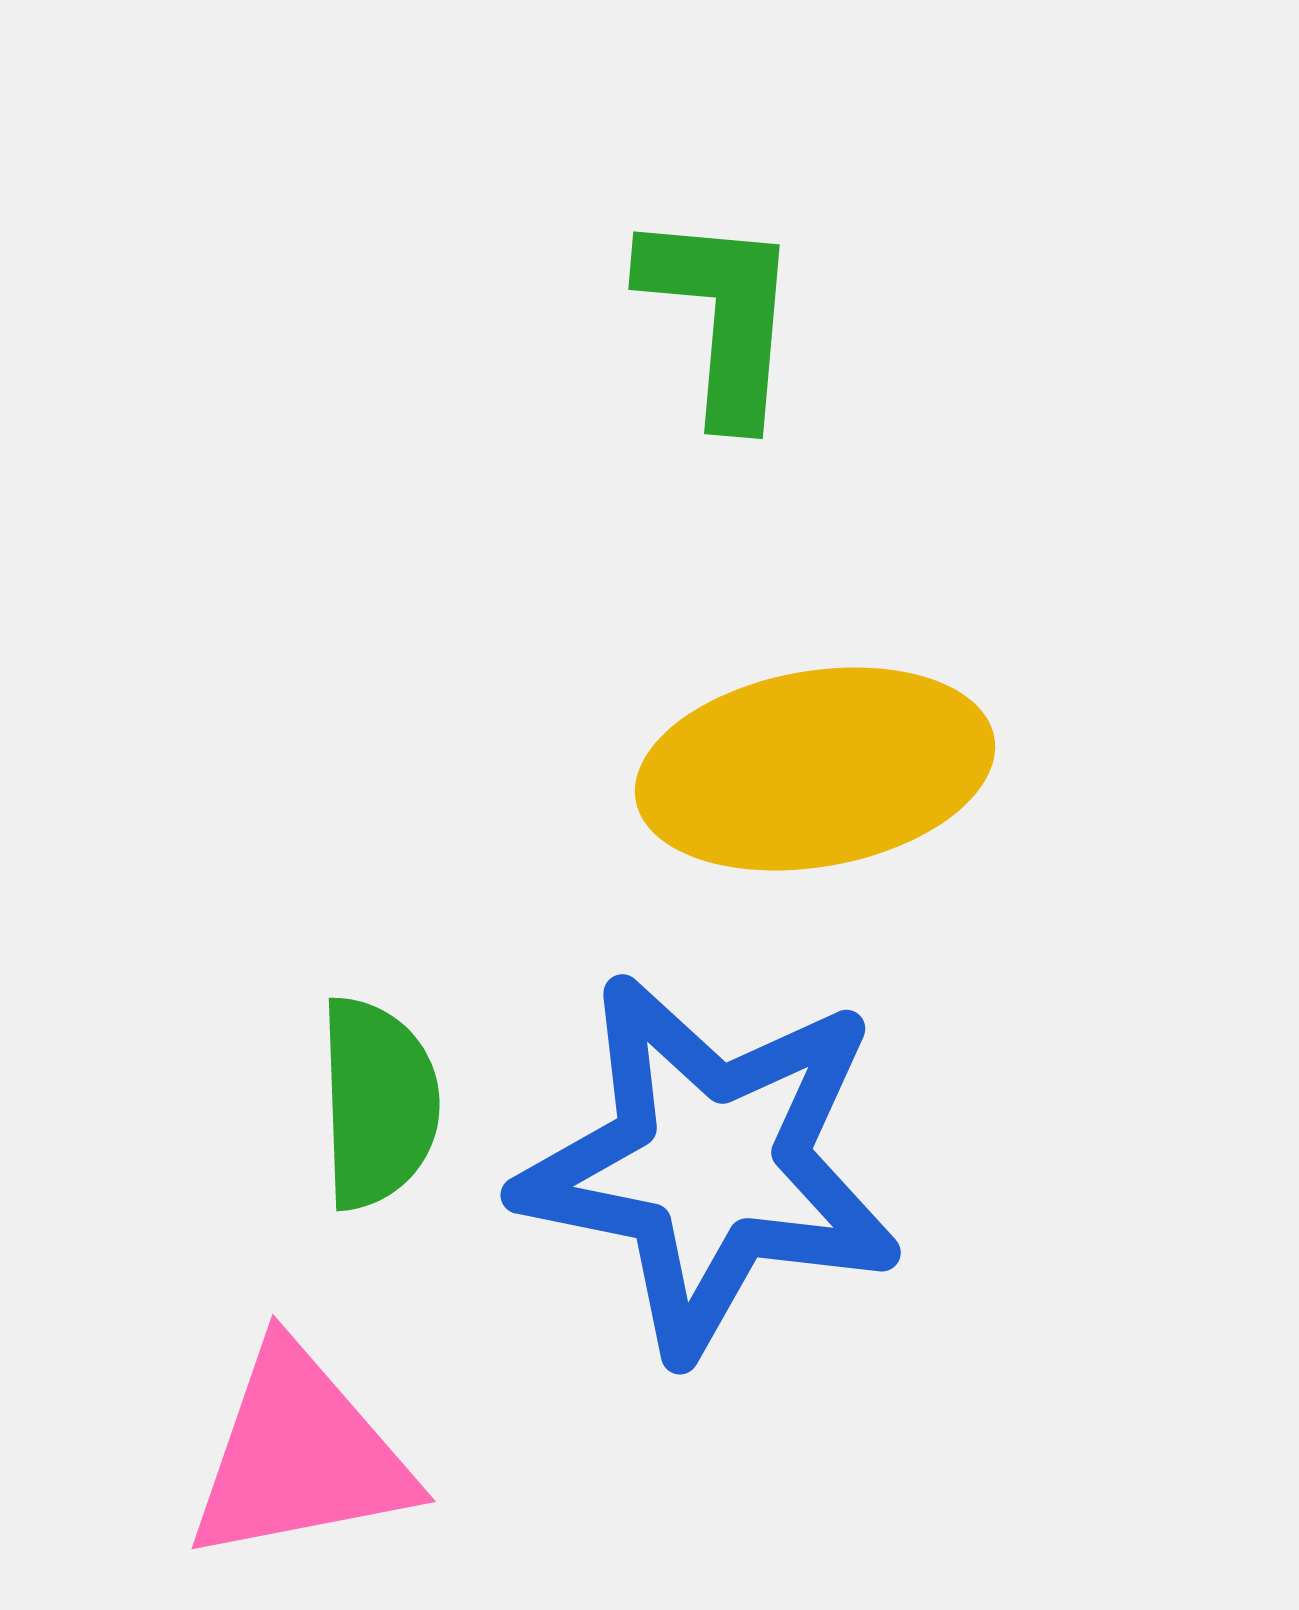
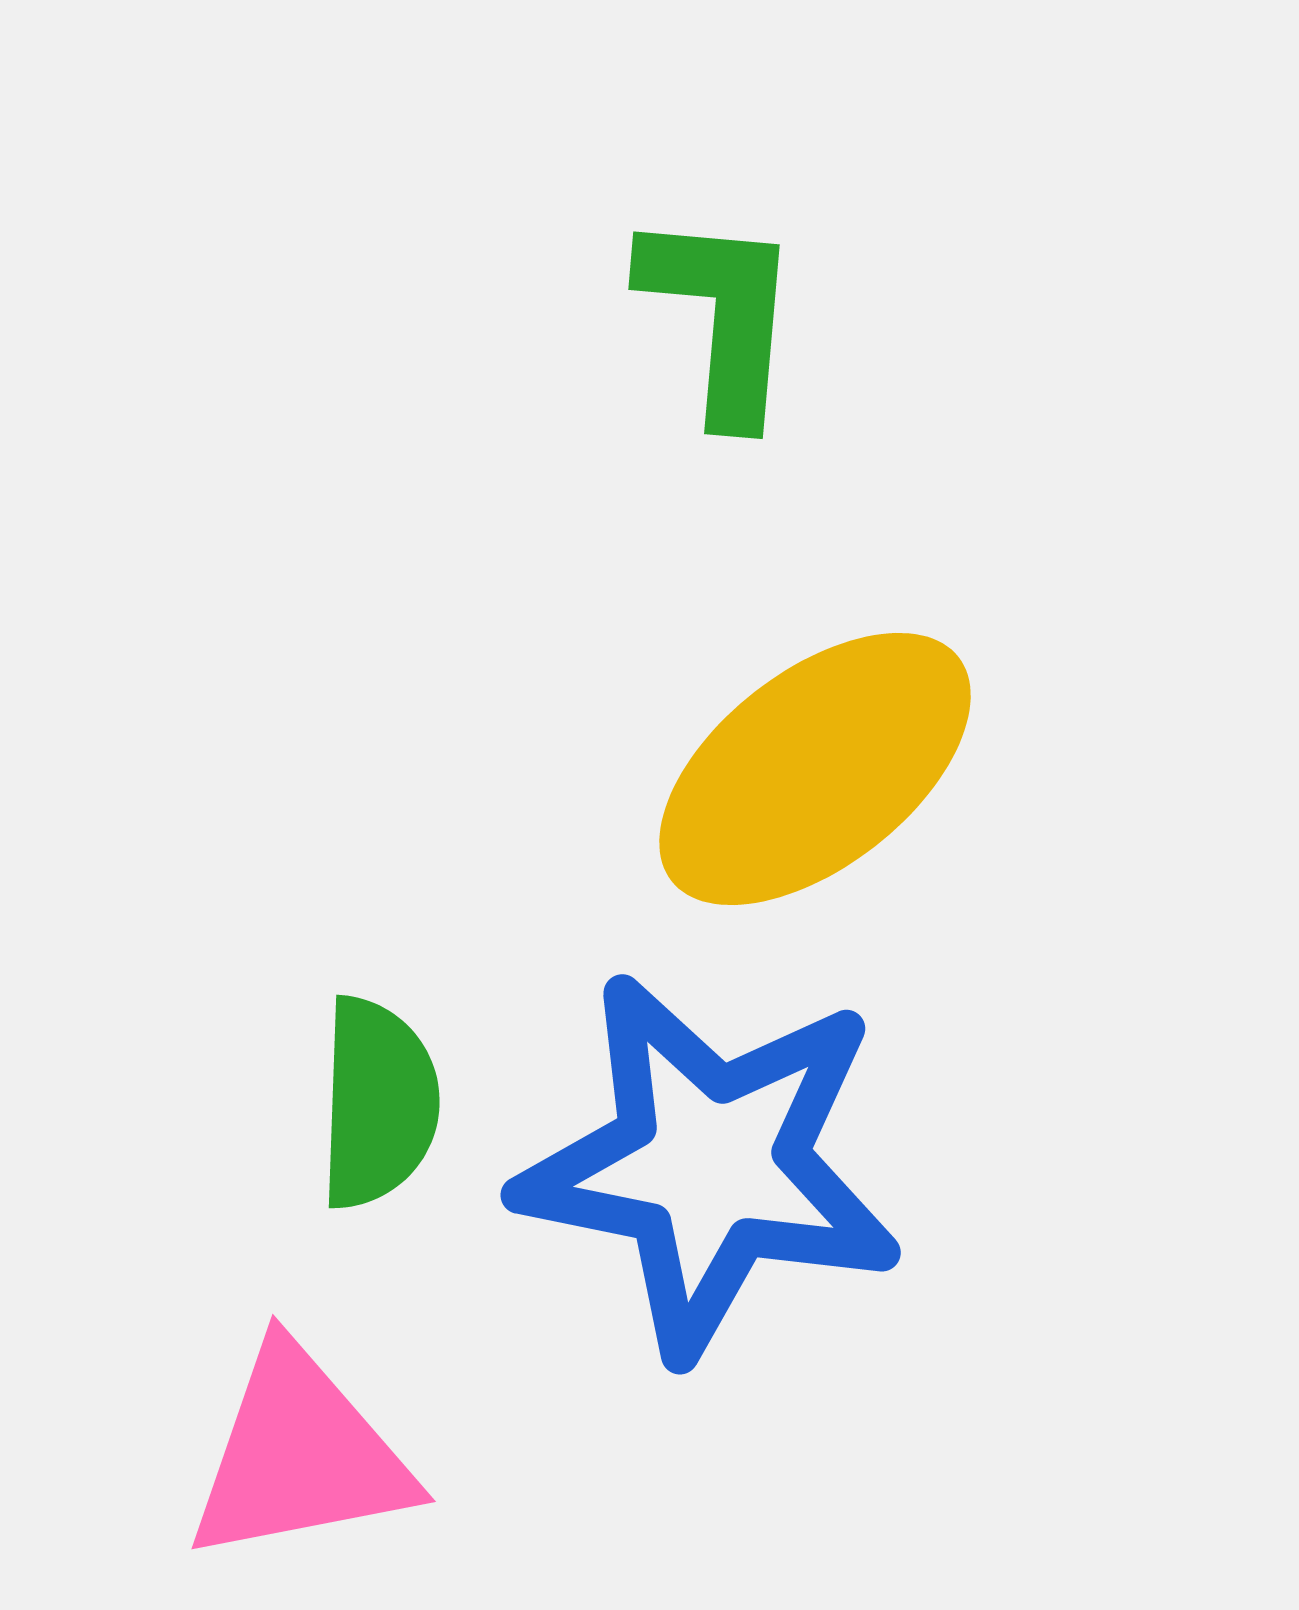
yellow ellipse: rotated 28 degrees counterclockwise
green semicircle: rotated 4 degrees clockwise
